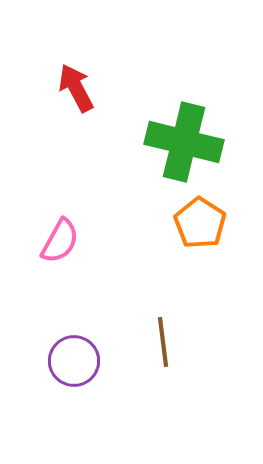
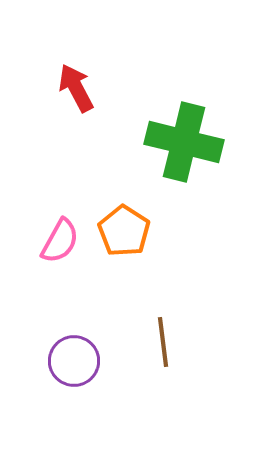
orange pentagon: moved 76 px left, 8 px down
